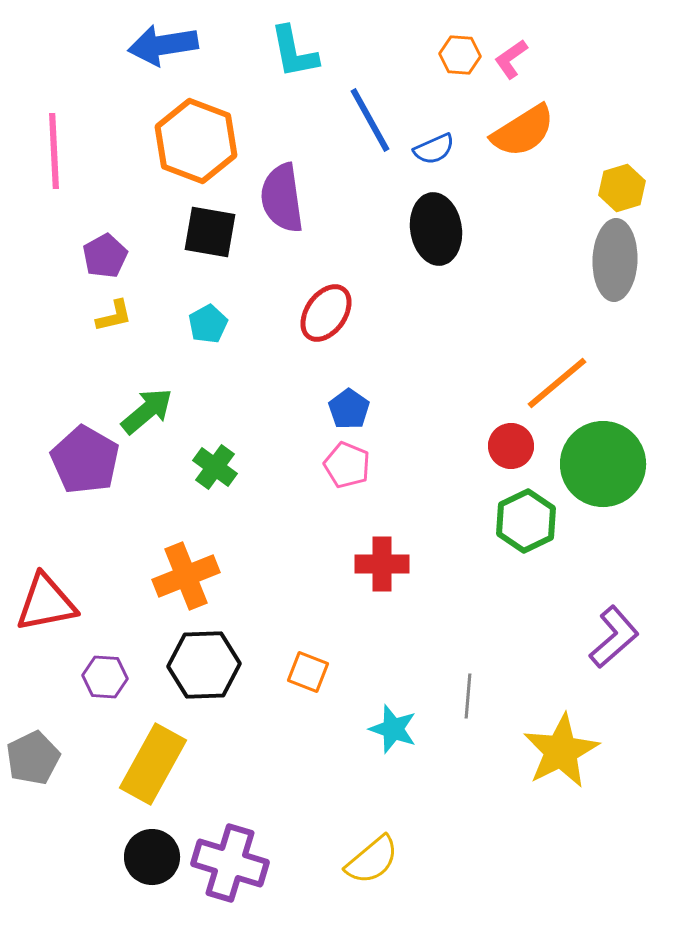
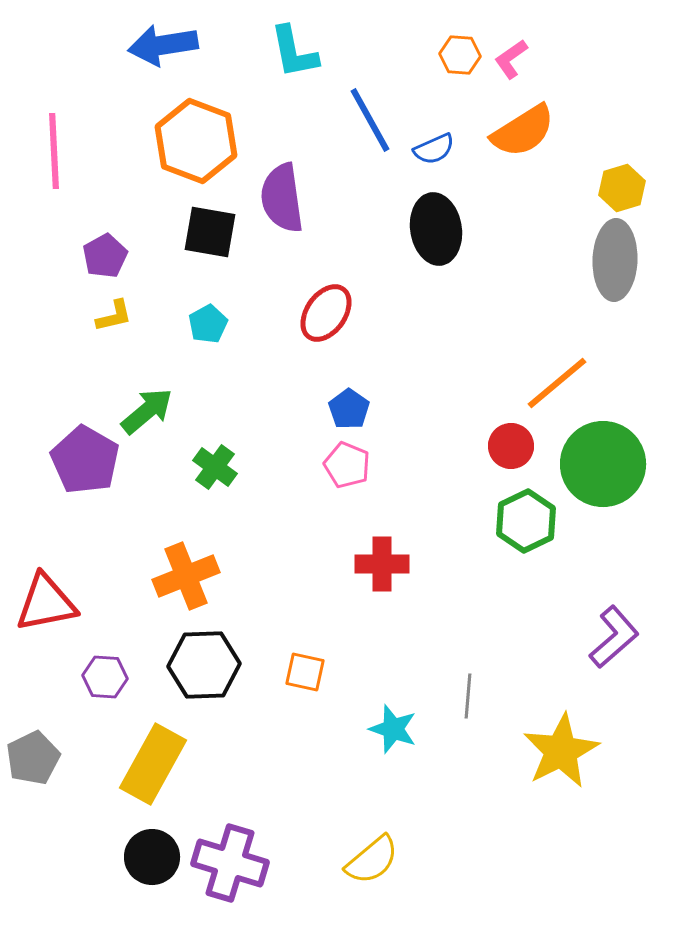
orange square at (308, 672): moved 3 px left; rotated 9 degrees counterclockwise
